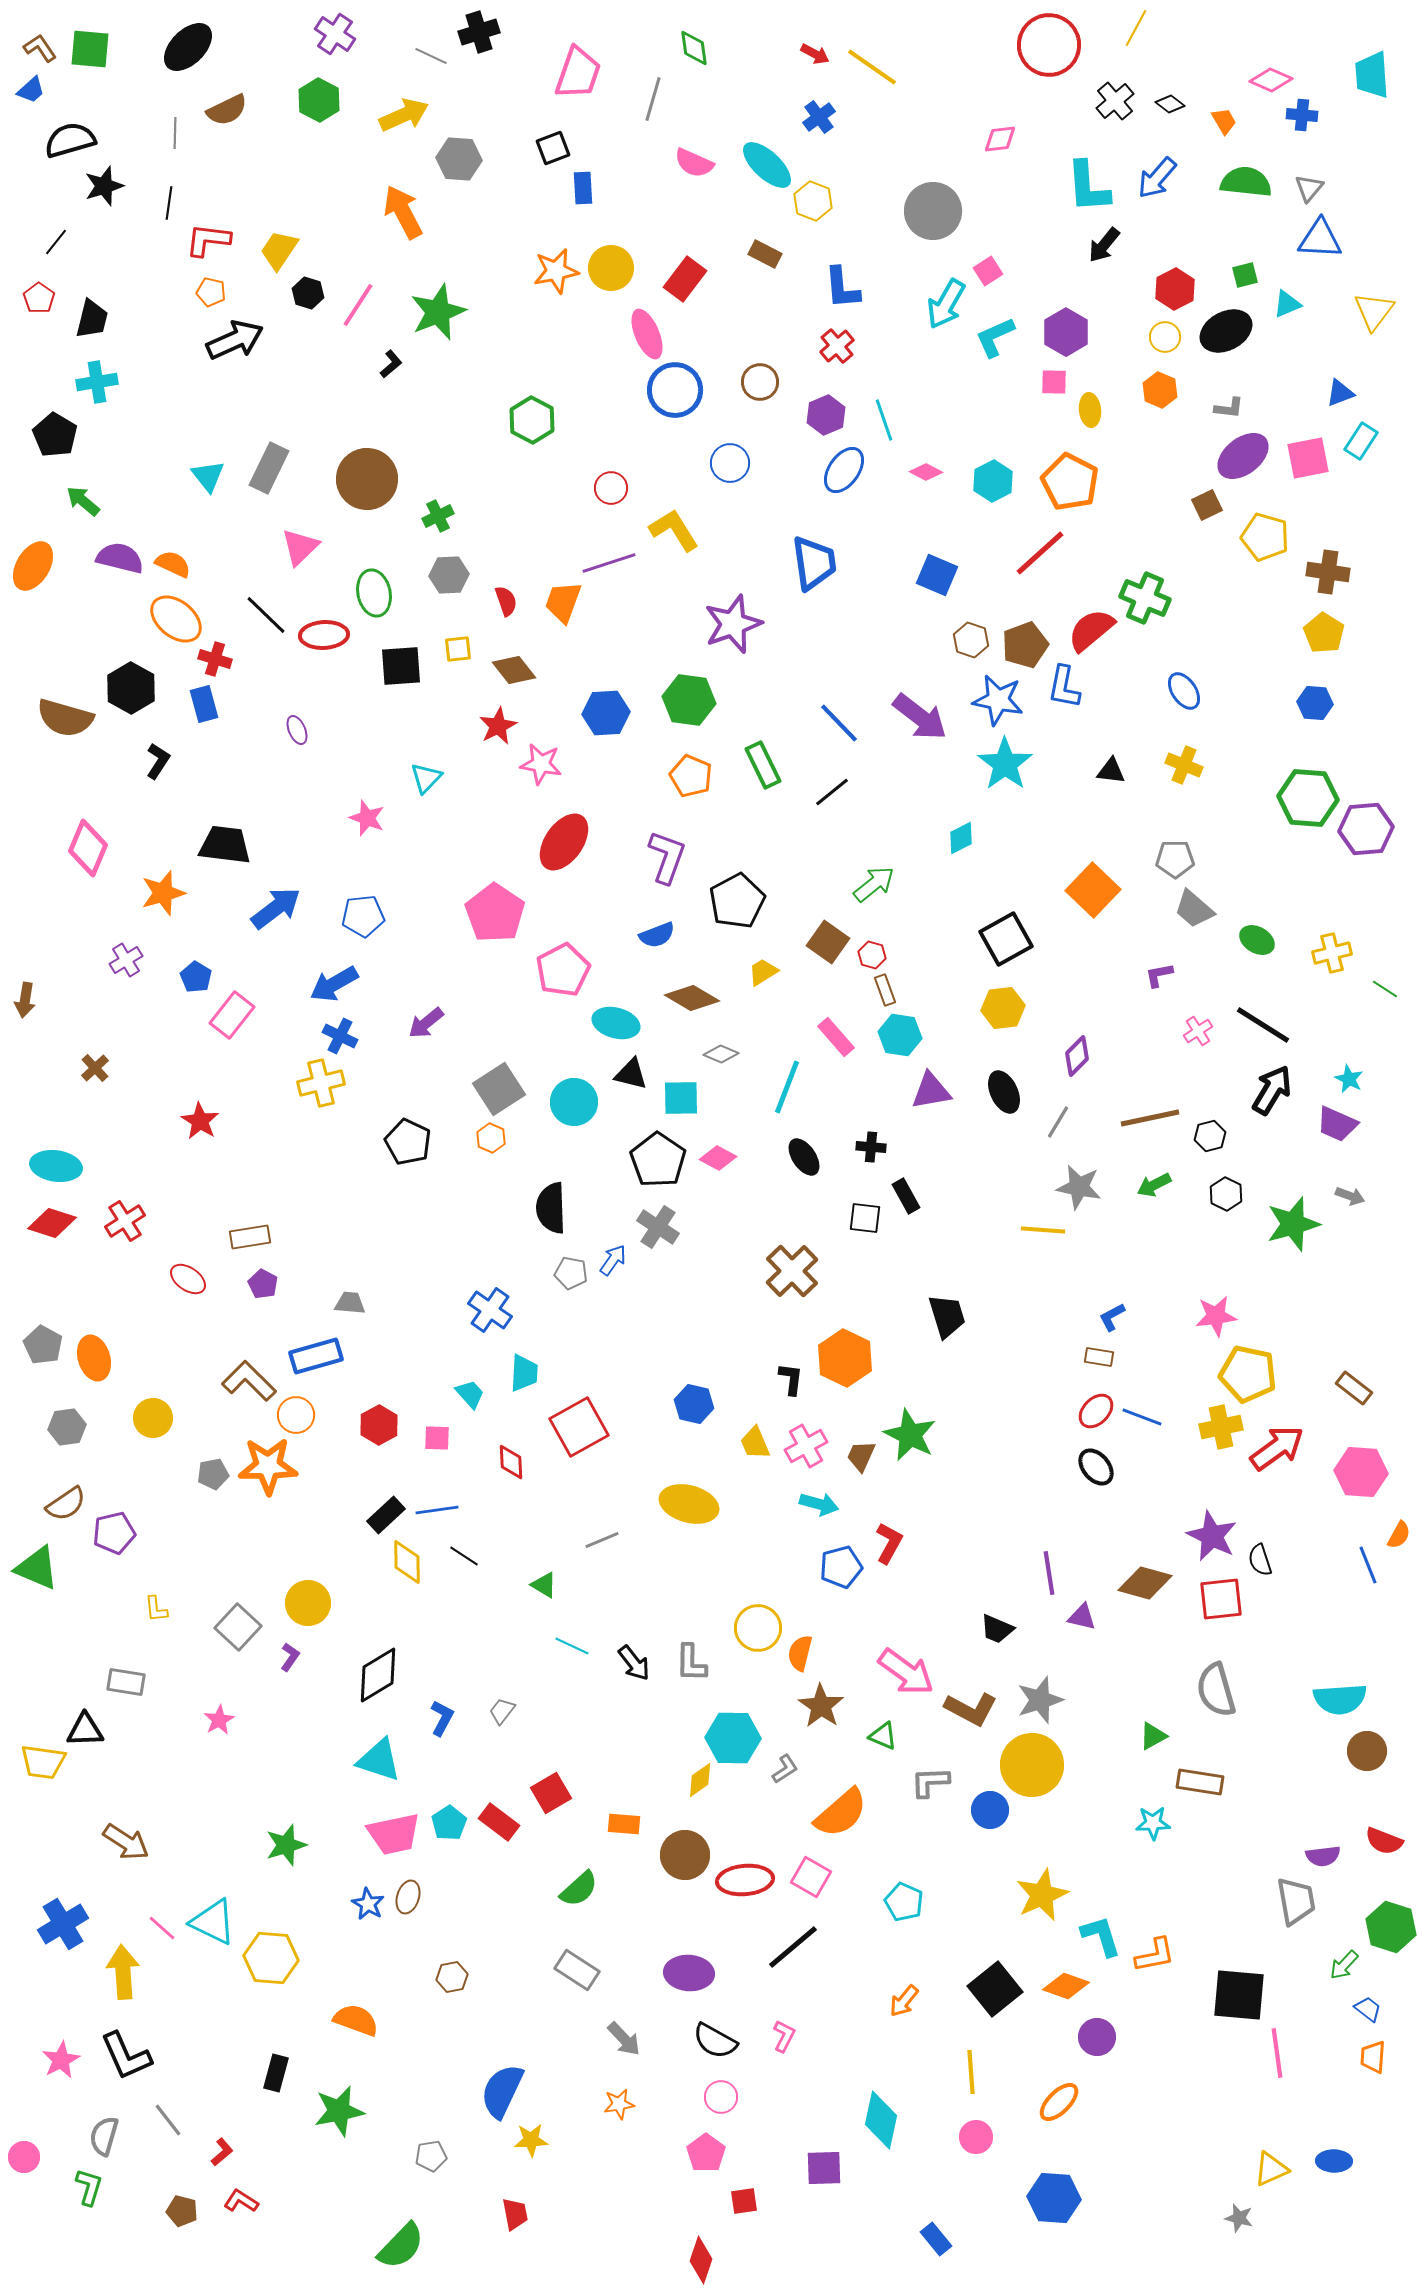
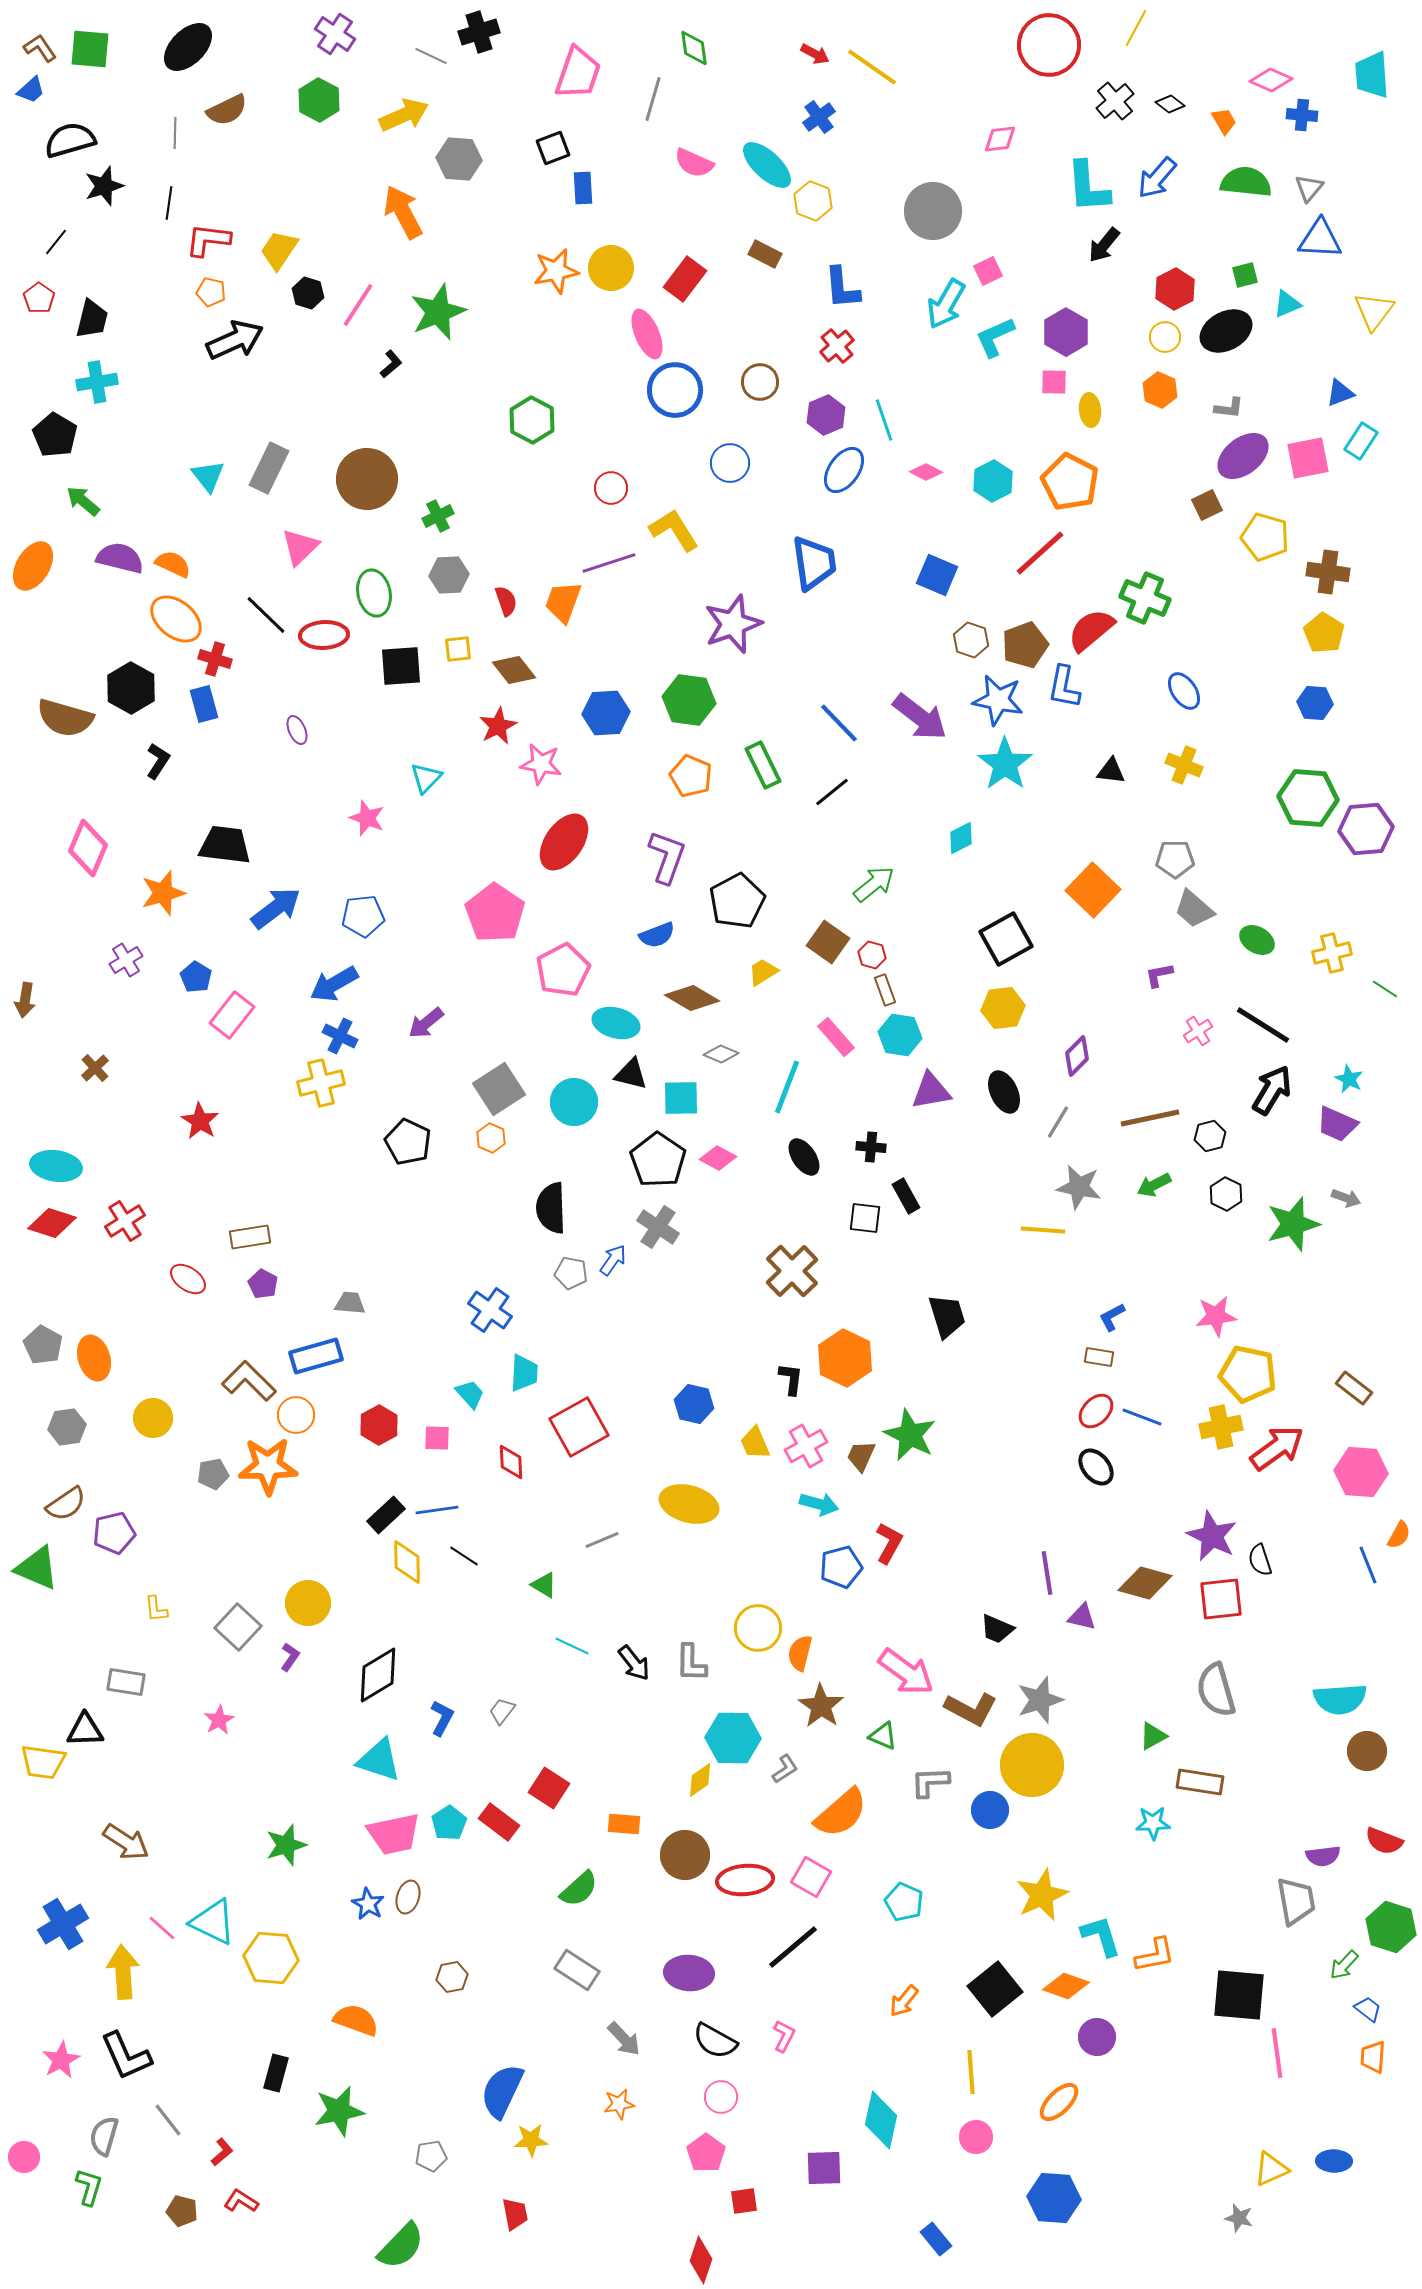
pink square at (988, 271): rotated 8 degrees clockwise
gray arrow at (1350, 1196): moved 4 px left, 2 px down
purple line at (1049, 1573): moved 2 px left
red square at (551, 1793): moved 2 px left, 5 px up; rotated 27 degrees counterclockwise
